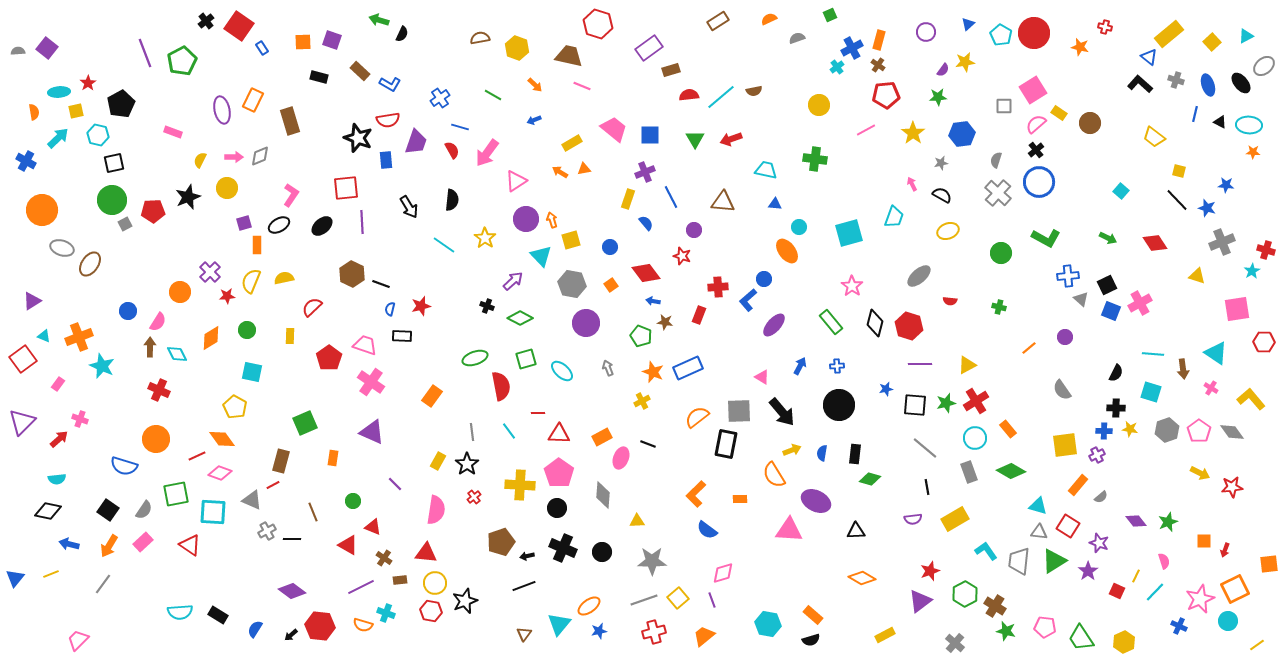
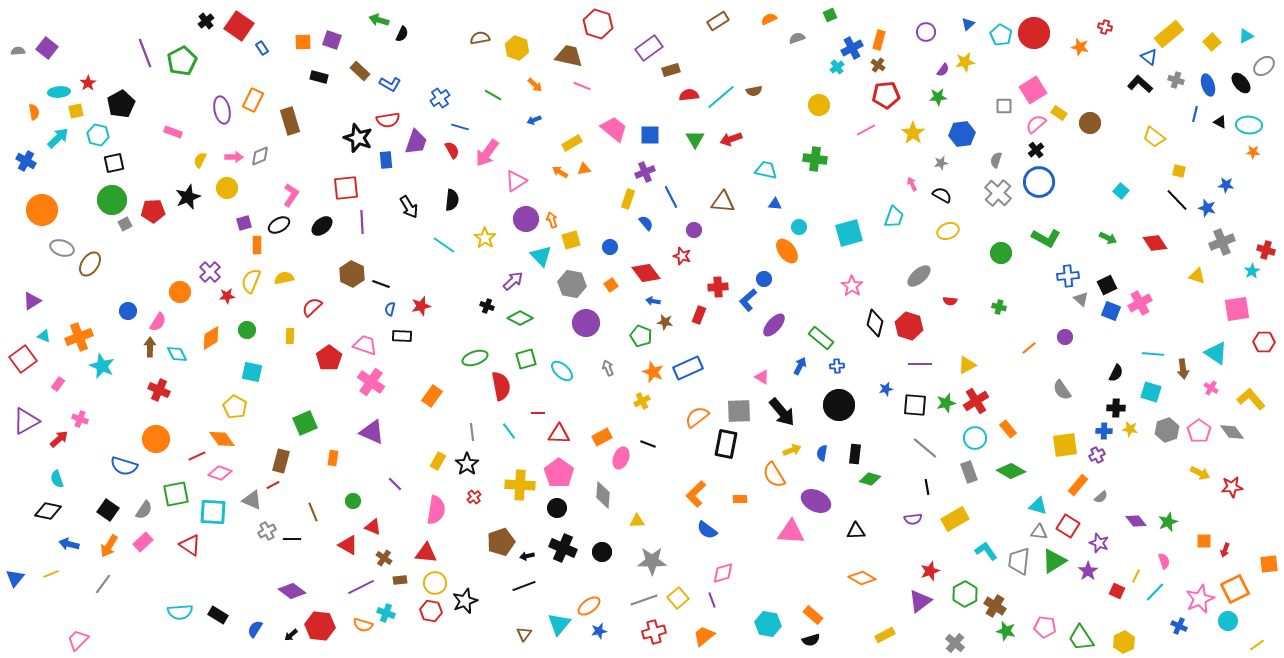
green rectangle at (831, 322): moved 10 px left, 16 px down; rotated 10 degrees counterclockwise
purple triangle at (22, 422): moved 4 px right, 1 px up; rotated 16 degrees clockwise
cyan semicircle at (57, 479): rotated 78 degrees clockwise
pink triangle at (789, 530): moved 2 px right, 2 px down
